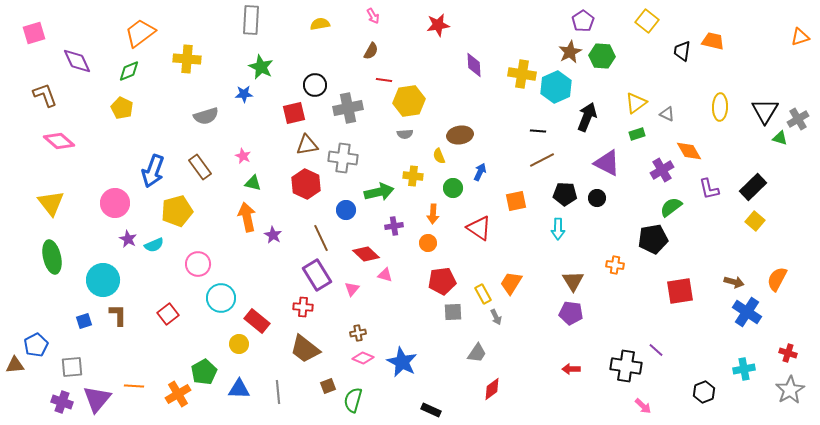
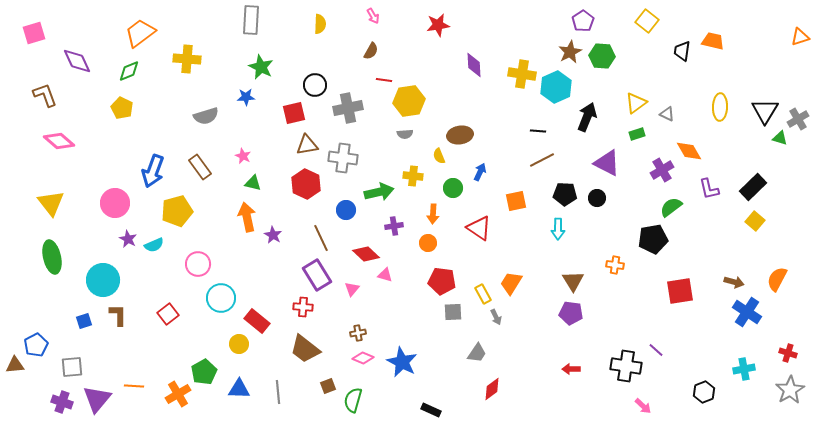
yellow semicircle at (320, 24): rotated 102 degrees clockwise
blue star at (244, 94): moved 2 px right, 3 px down
red pentagon at (442, 281): rotated 16 degrees clockwise
